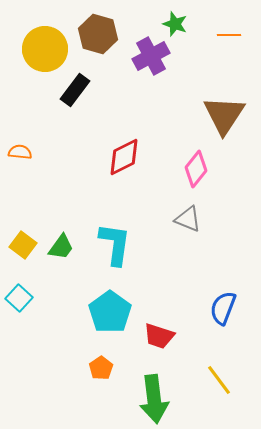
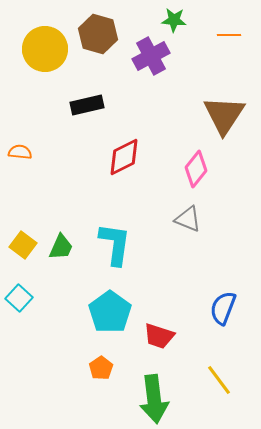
green star: moved 1 px left, 4 px up; rotated 15 degrees counterclockwise
black rectangle: moved 12 px right, 15 px down; rotated 40 degrees clockwise
green trapezoid: rotated 12 degrees counterclockwise
